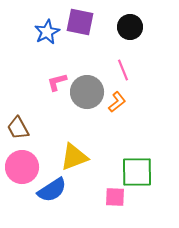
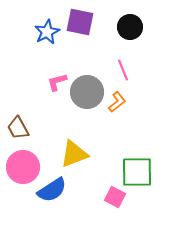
yellow triangle: moved 3 px up
pink circle: moved 1 px right
pink square: rotated 25 degrees clockwise
